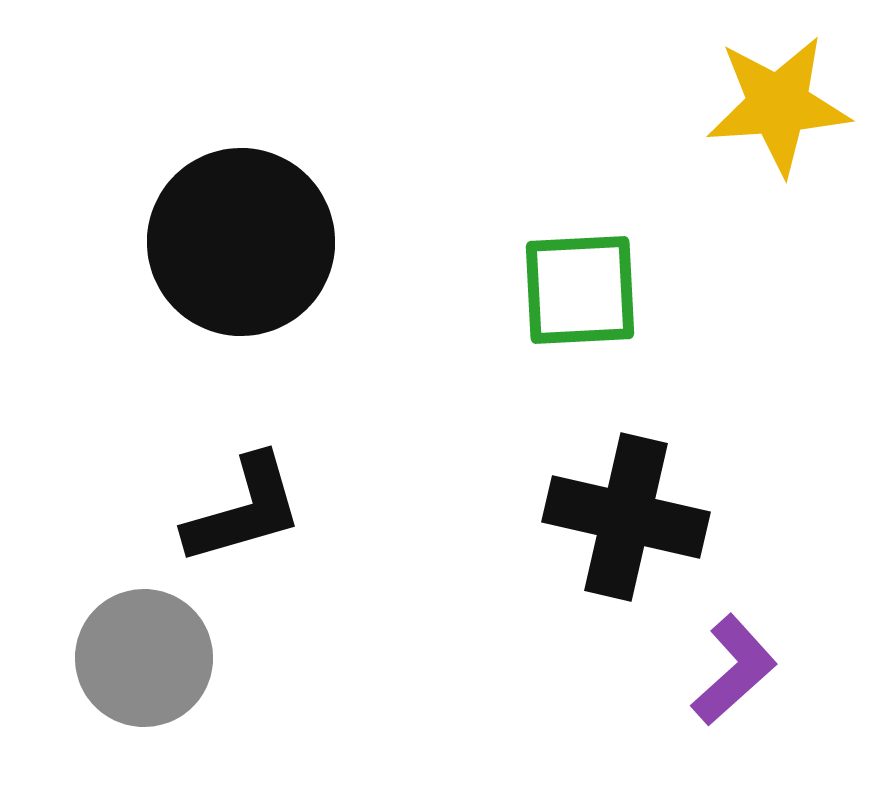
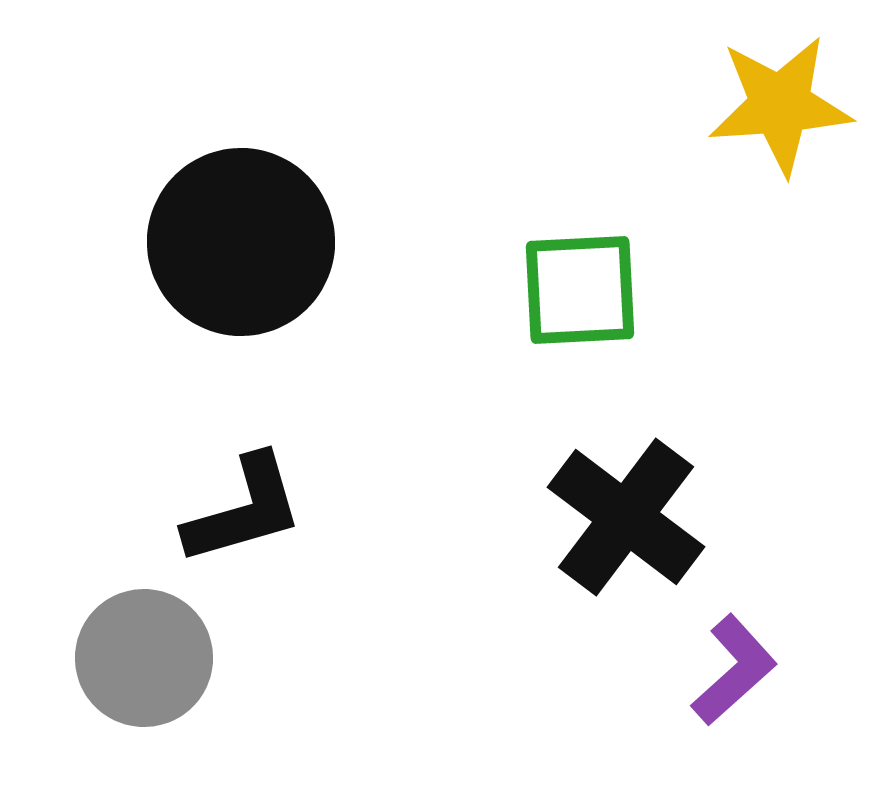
yellow star: moved 2 px right
black cross: rotated 24 degrees clockwise
